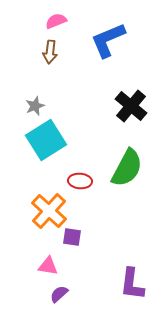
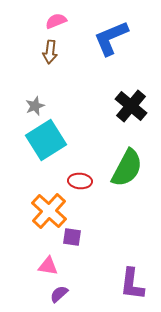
blue L-shape: moved 3 px right, 2 px up
